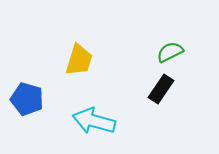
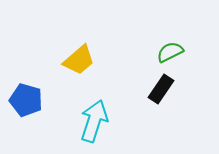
yellow trapezoid: rotated 32 degrees clockwise
blue pentagon: moved 1 px left, 1 px down
cyan arrow: rotated 93 degrees clockwise
